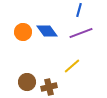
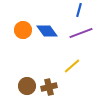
orange circle: moved 2 px up
brown circle: moved 4 px down
